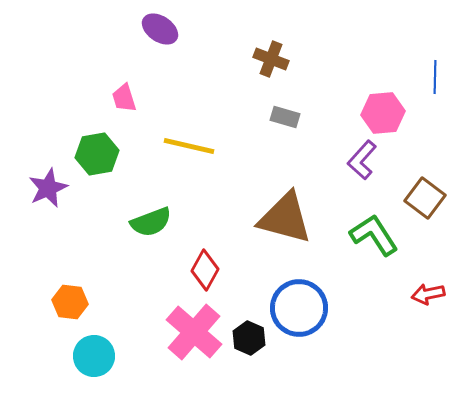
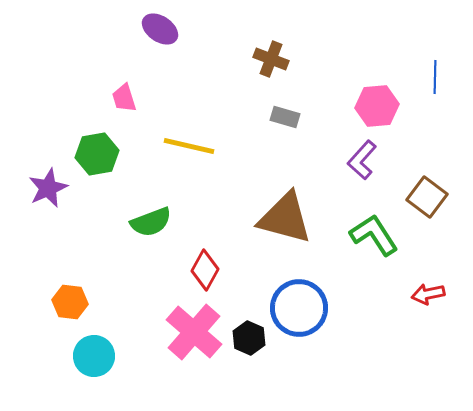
pink hexagon: moved 6 px left, 7 px up
brown square: moved 2 px right, 1 px up
